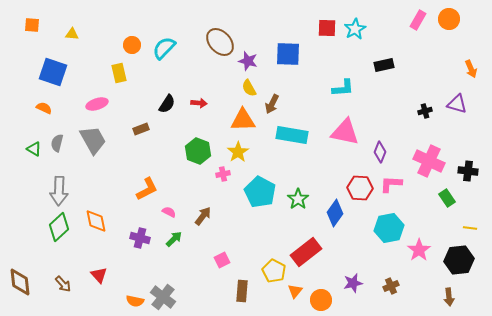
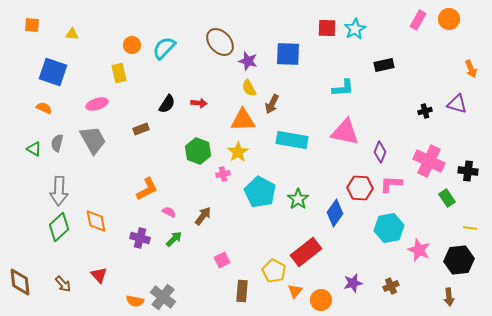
cyan rectangle at (292, 135): moved 5 px down
pink star at (419, 250): rotated 15 degrees counterclockwise
